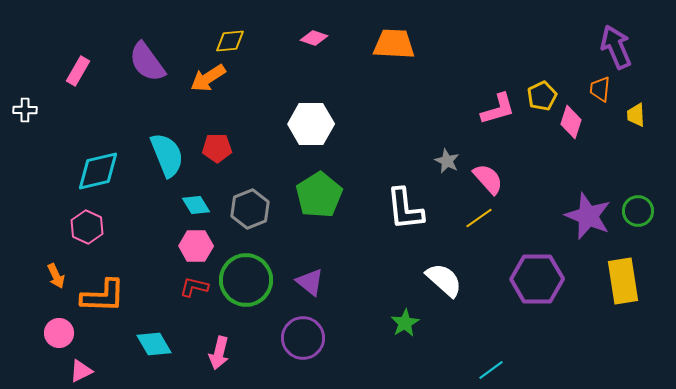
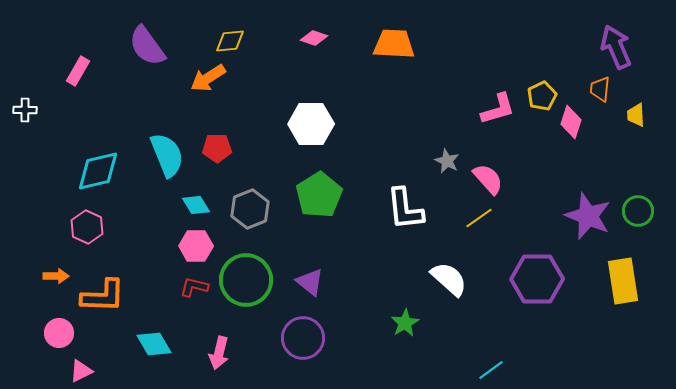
purple semicircle at (147, 62): moved 16 px up
orange arrow at (56, 276): rotated 65 degrees counterclockwise
white semicircle at (444, 280): moved 5 px right, 1 px up
